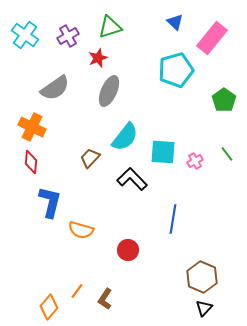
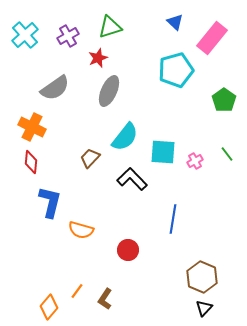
cyan cross: rotated 12 degrees clockwise
